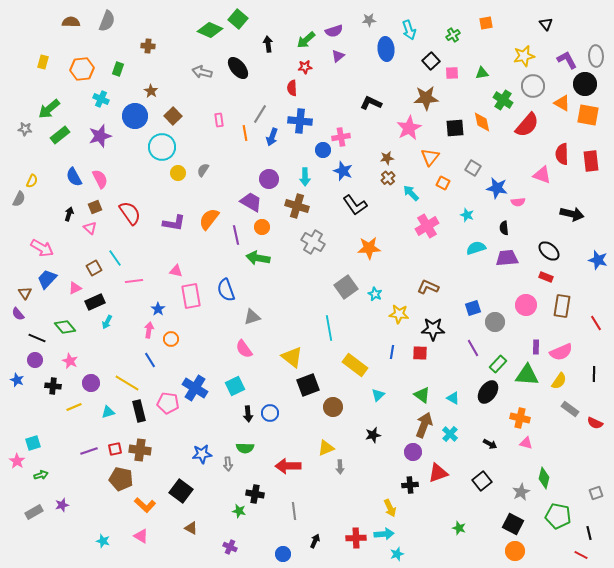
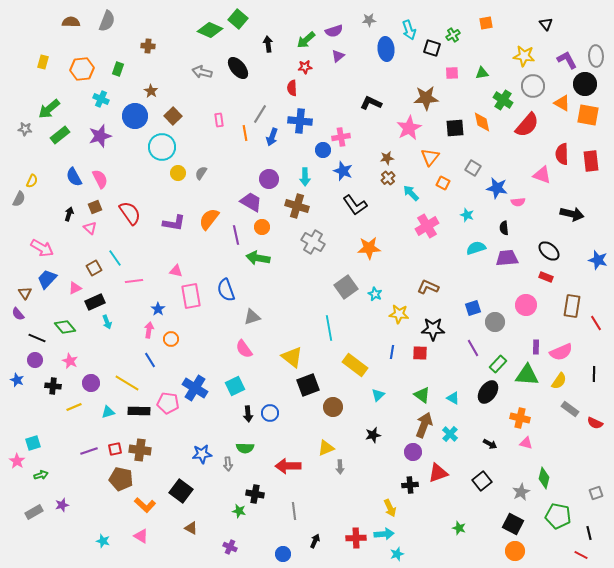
yellow star at (524, 56): rotated 20 degrees clockwise
black square at (431, 61): moved 1 px right, 13 px up; rotated 30 degrees counterclockwise
gray semicircle at (203, 170): moved 2 px left, 3 px down
brown rectangle at (562, 306): moved 10 px right
cyan arrow at (107, 322): rotated 48 degrees counterclockwise
black rectangle at (139, 411): rotated 75 degrees counterclockwise
